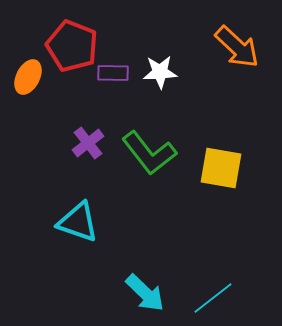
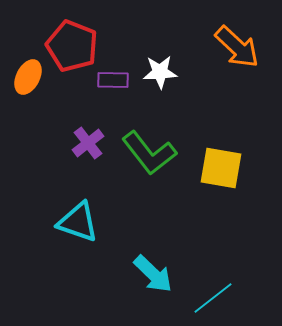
purple rectangle: moved 7 px down
cyan arrow: moved 8 px right, 19 px up
